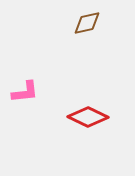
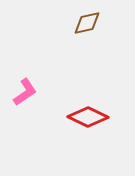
pink L-shape: rotated 28 degrees counterclockwise
